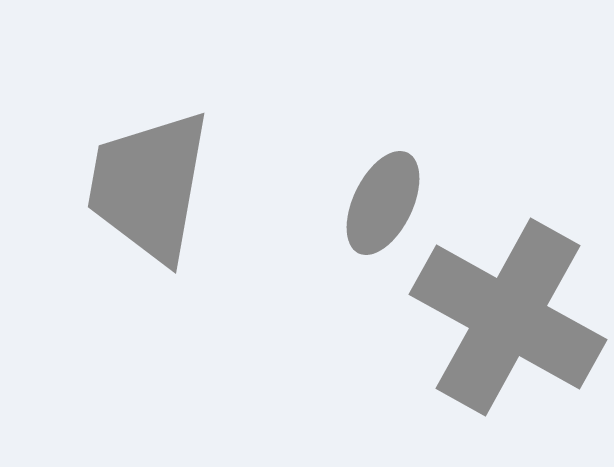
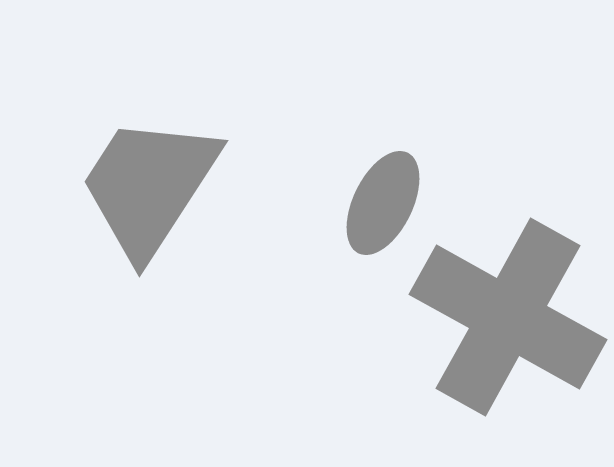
gray trapezoid: rotated 23 degrees clockwise
